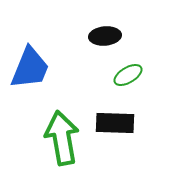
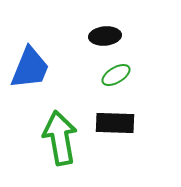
green ellipse: moved 12 px left
green arrow: moved 2 px left
